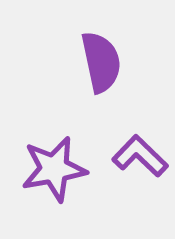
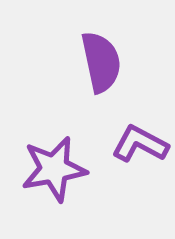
purple L-shape: moved 12 px up; rotated 16 degrees counterclockwise
